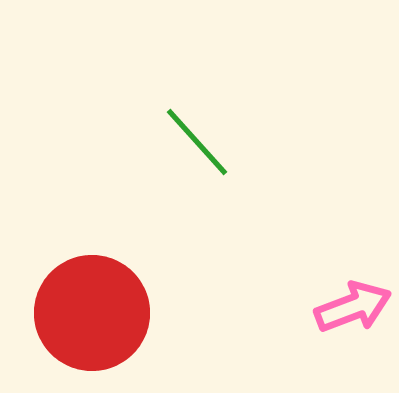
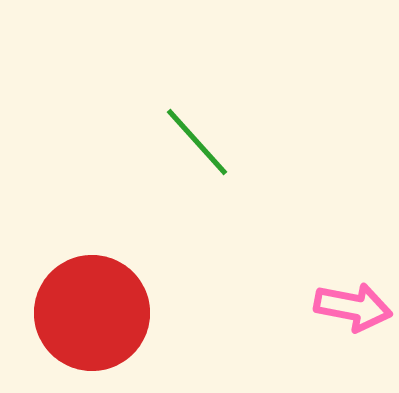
pink arrow: rotated 32 degrees clockwise
